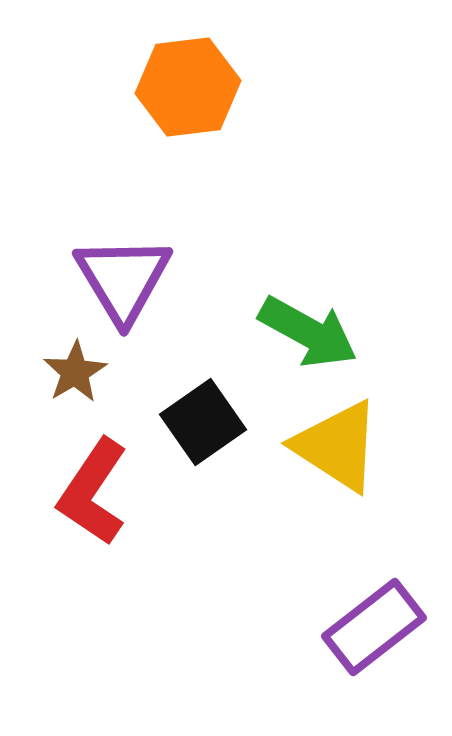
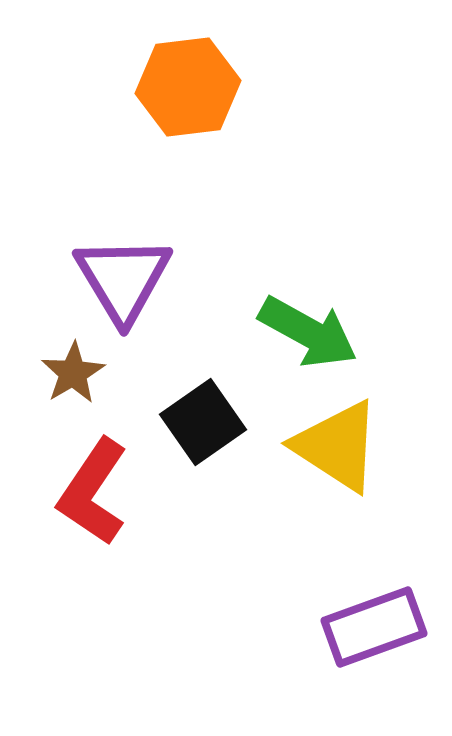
brown star: moved 2 px left, 1 px down
purple rectangle: rotated 18 degrees clockwise
